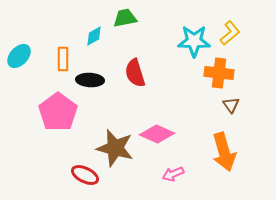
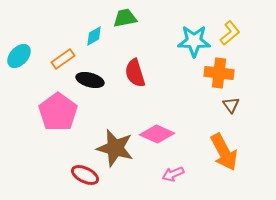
orange rectangle: rotated 55 degrees clockwise
black ellipse: rotated 12 degrees clockwise
orange arrow: rotated 12 degrees counterclockwise
